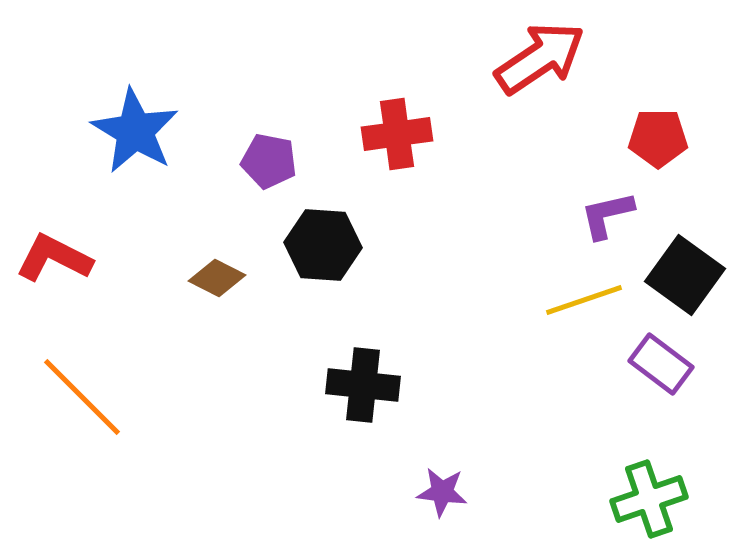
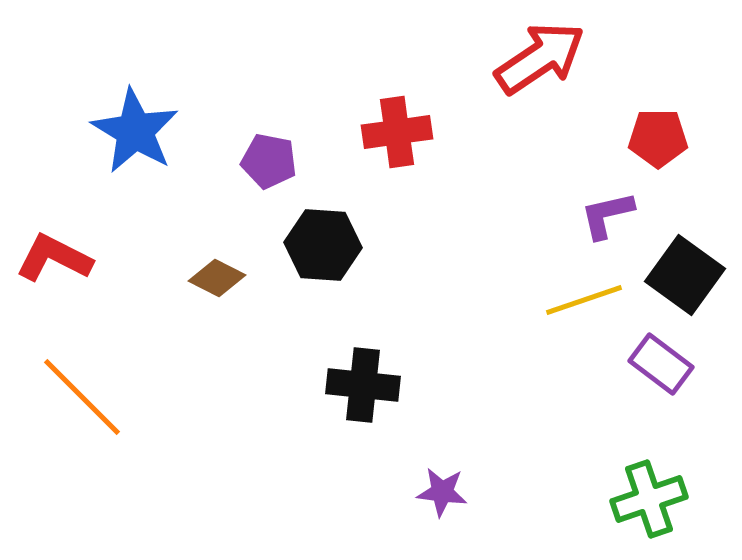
red cross: moved 2 px up
